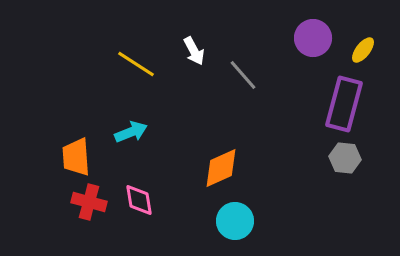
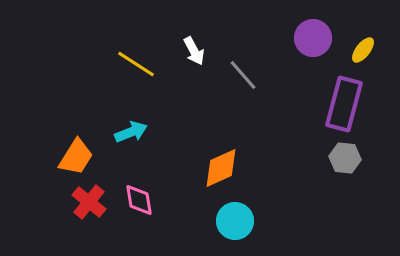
orange trapezoid: rotated 144 degrees counterclockwise
red cross: rotated 24 degrees clockwise
